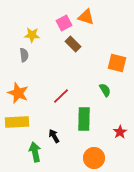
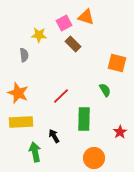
yellow star: moved 7 px right
yellow rectangle: moved 4 px right
